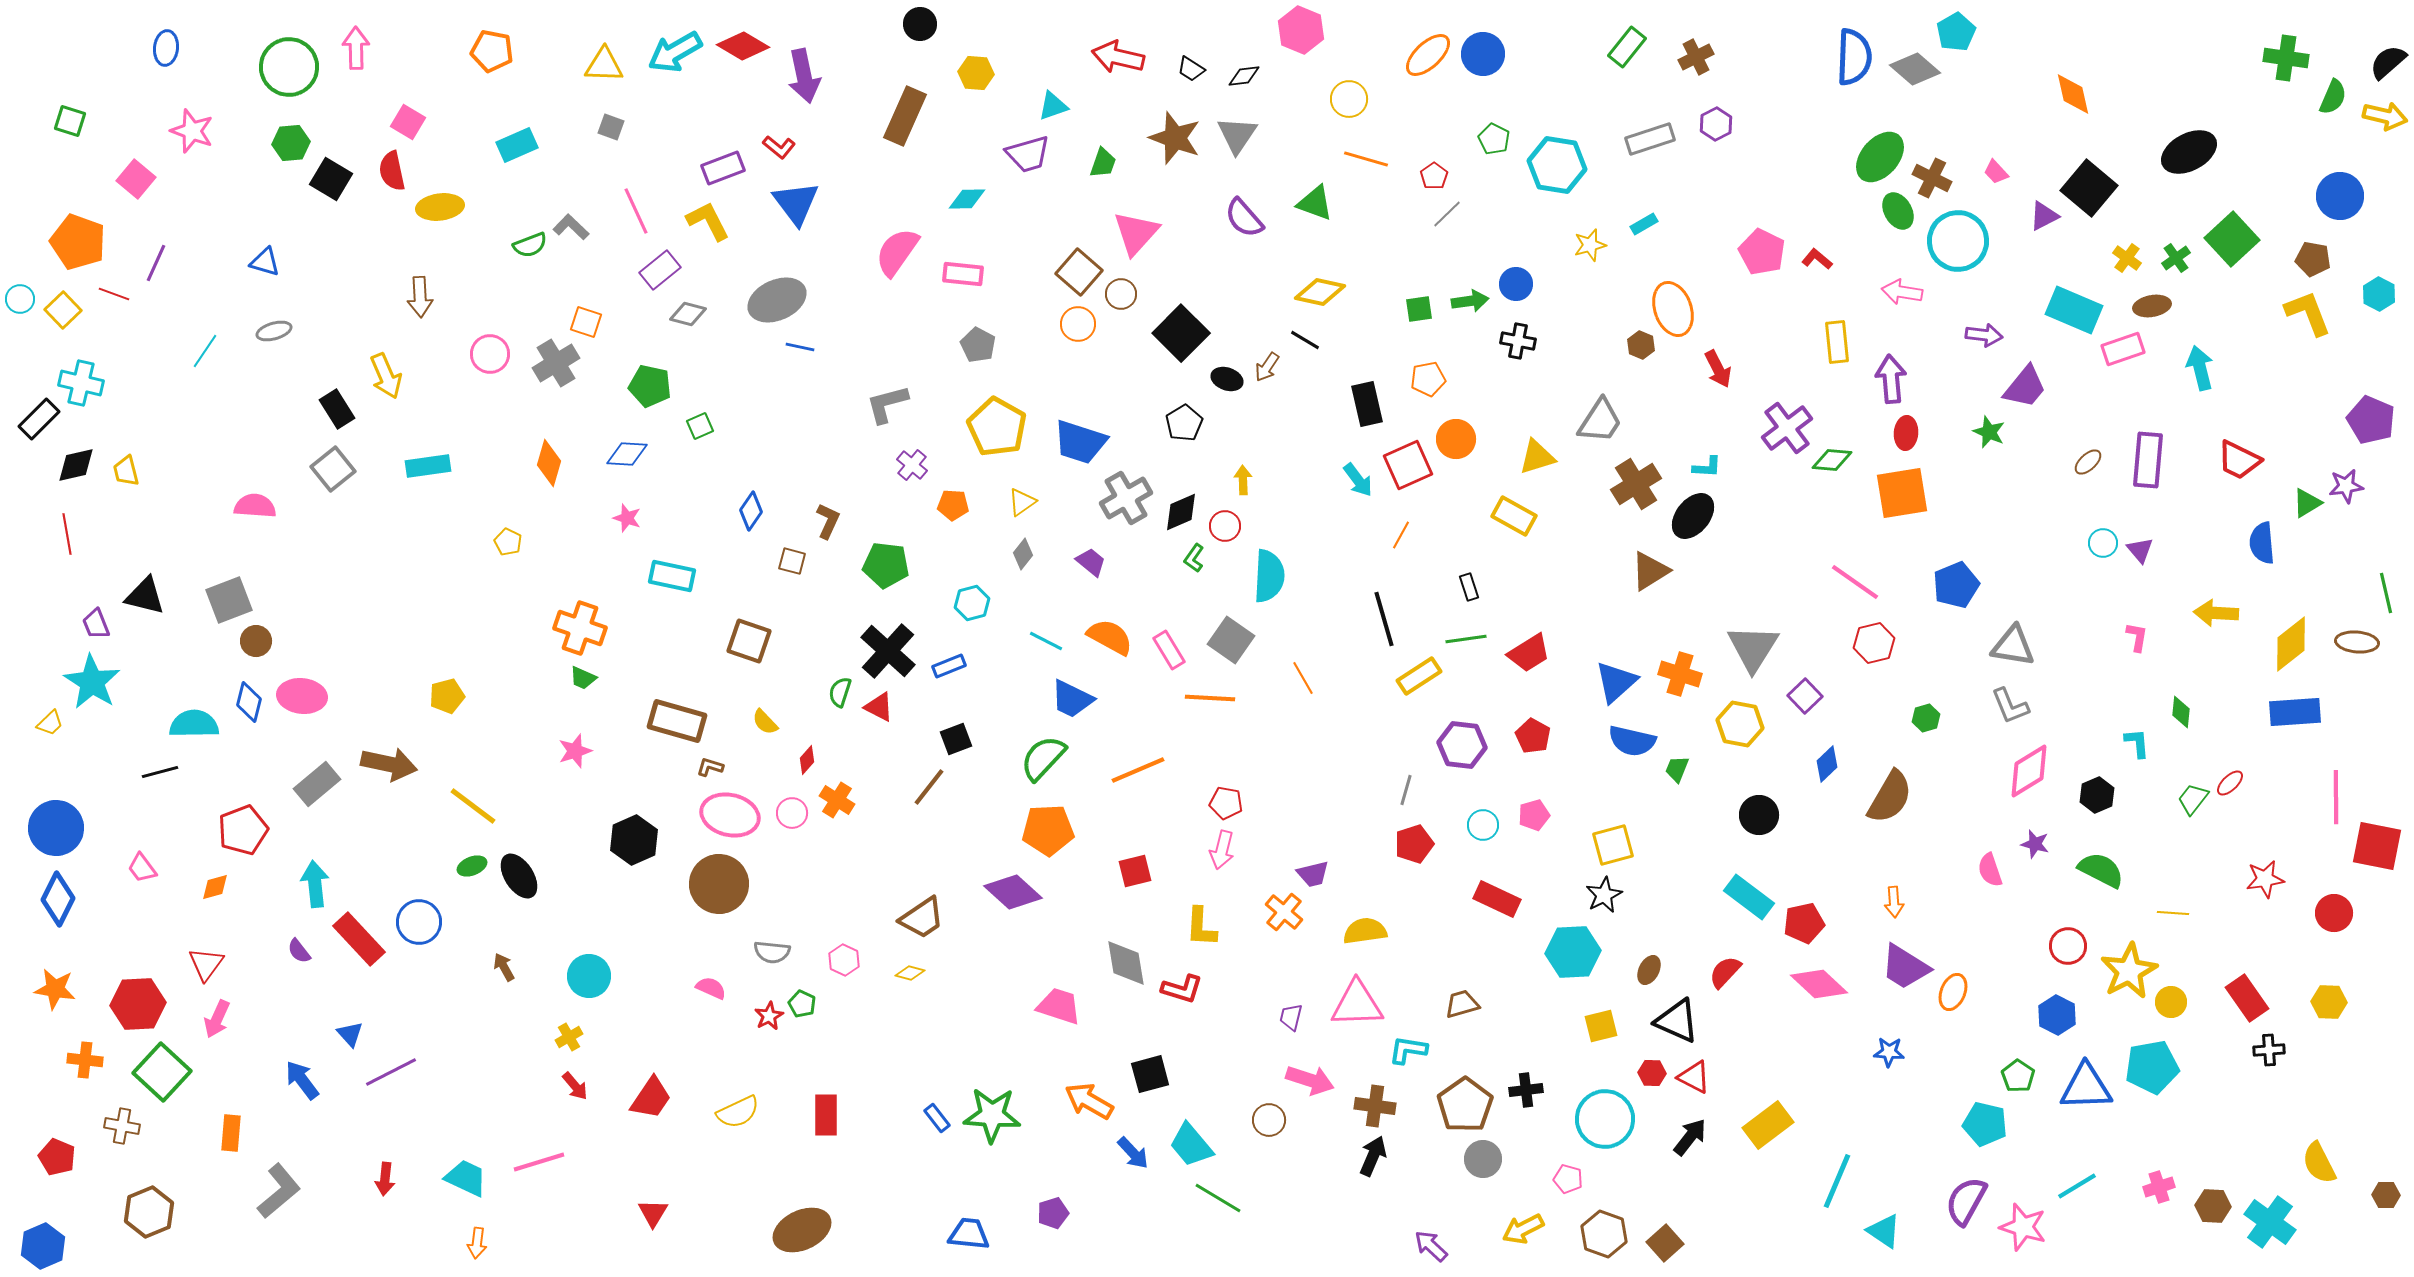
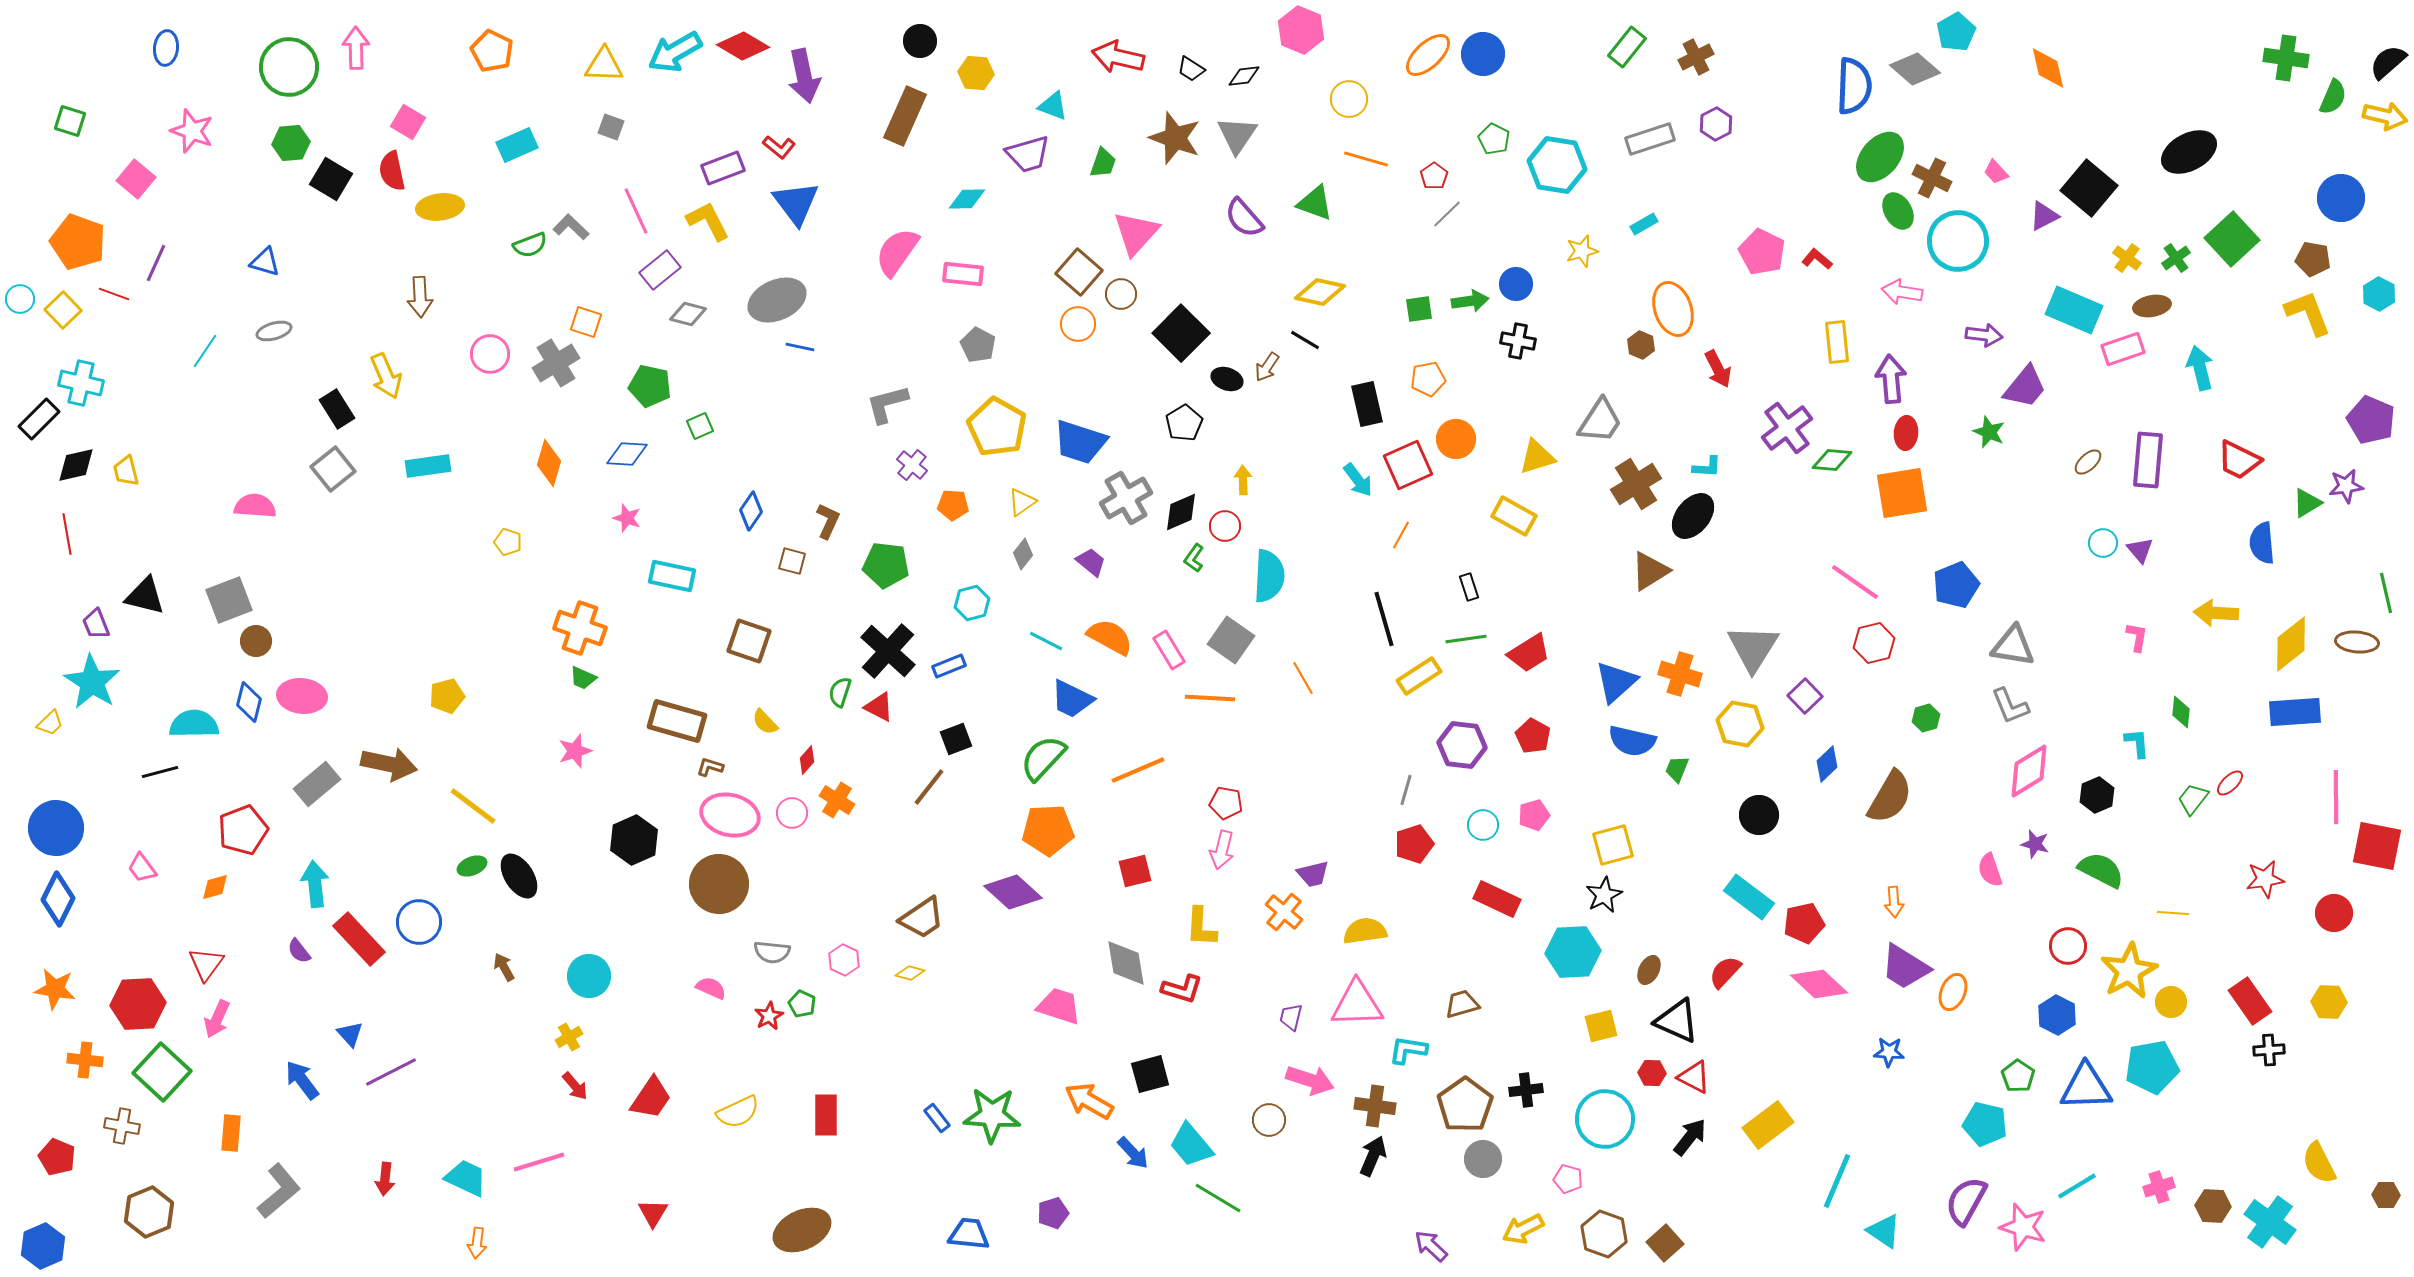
black circle at (920, 24): moved 17 px down
orange pentagon at (492, 51): rotated 15 degrees clockwise
blue semicircle at (1854, 57): moved 29 px down
orange diamond at (2073, 94): moved 25 px left, 26 px up
cyan triangle at (1053, 106): rotated 40 degrees clockwise
blue circle at (2340, 196): moved 1 px right, 2 px down
yellow star at (1590, 245): moved 8 px left, 6 px down
yellow pentagon at (508, 542): rotated 8 degrees counterclockwise
red rectangle at (2247, 998): moved 3 px right, 3 px down
